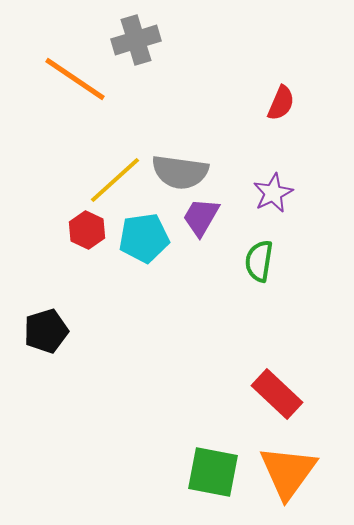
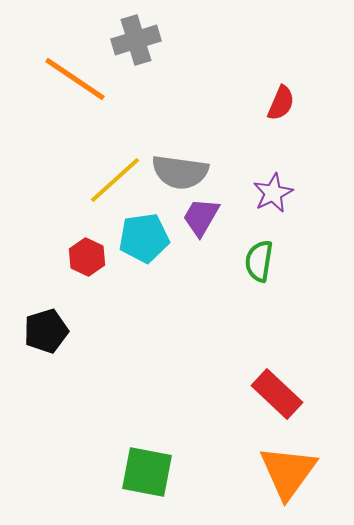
red hexagon: moved 27 px down
green square: moved 66 px left
